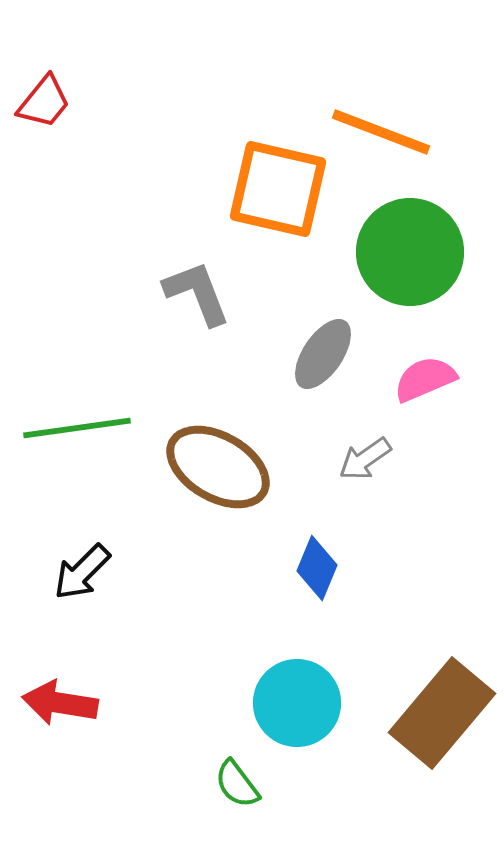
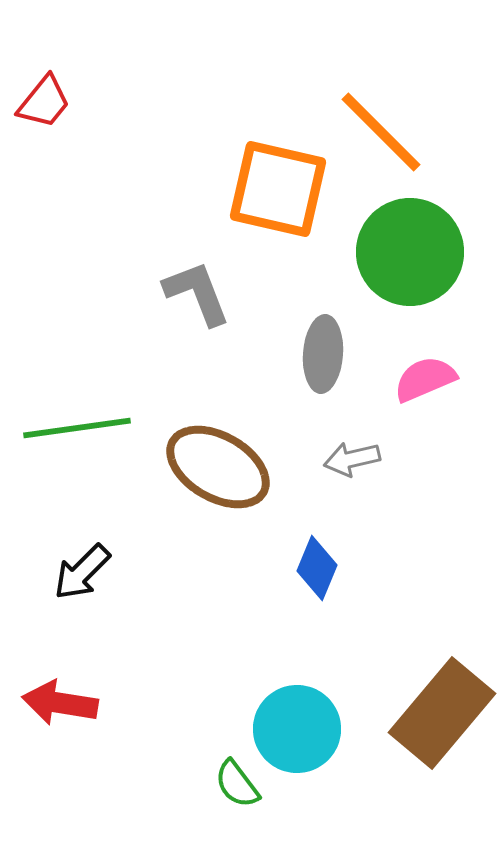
orange line: rotated 24 degrees clockwise
gray ellipse: rotated 30 degrees counterclockwise
gray arrow: moved 13 px left; rotated 22 degrees clockwise
cyan circle: moved 26 px down
